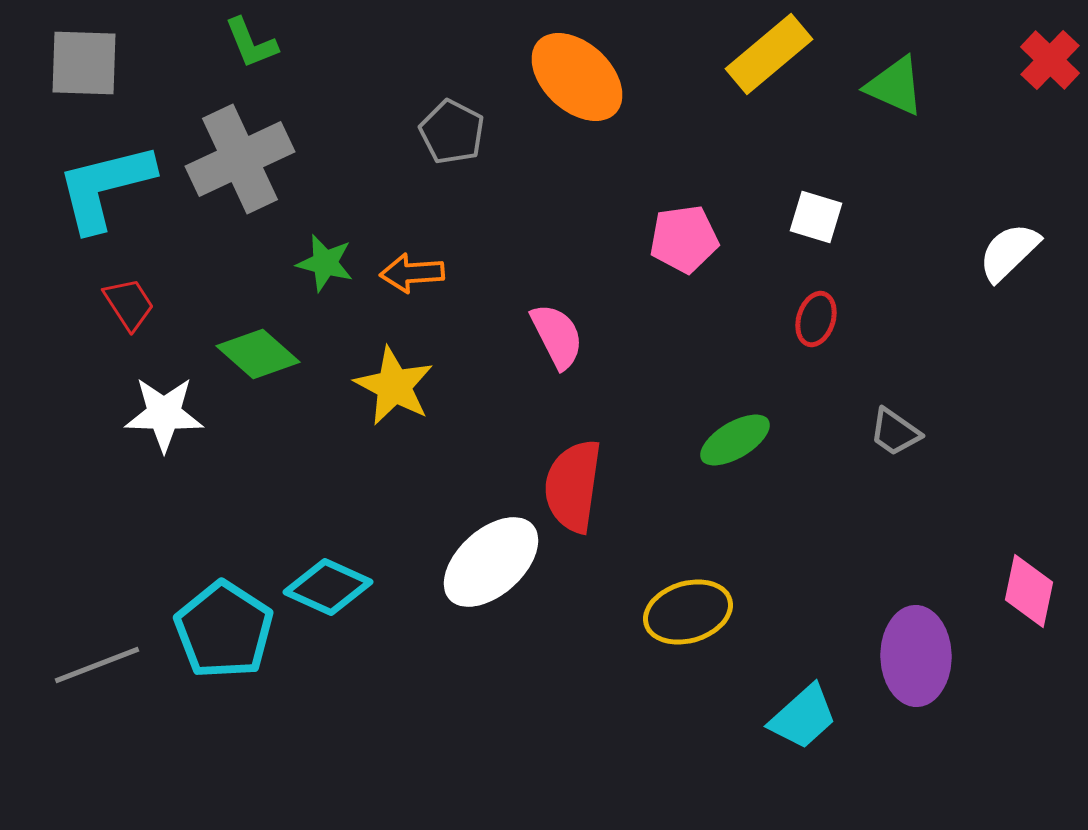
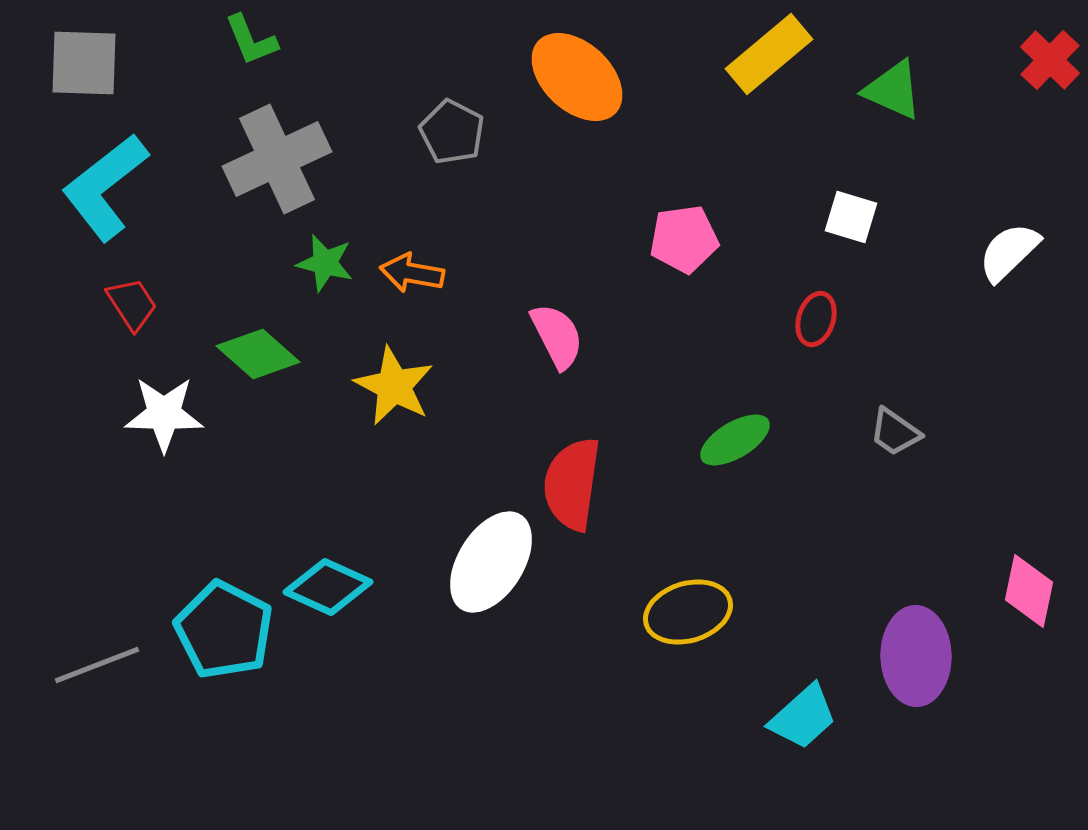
green L-shape: moved 3 px up
green triangle: moved 2 px left, 4 px down
gray cross: moved 37 px right
cyan L-shape: rotated 24 degrees counterclockwise
white square: moved 35 px right
orange arrow: rotated 14 degrees clockwise
red trapezoid: moved 3 px right
red semicircle: moved 1 px left, 2 px up
white ellipse: rotated 16 degrees counterclockwise
cyan pentagon: rotated 6 degrees counterclockwise
